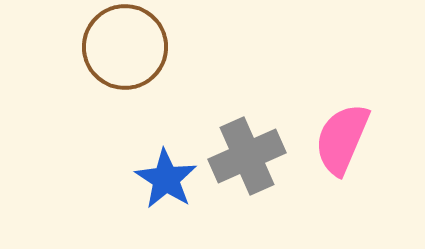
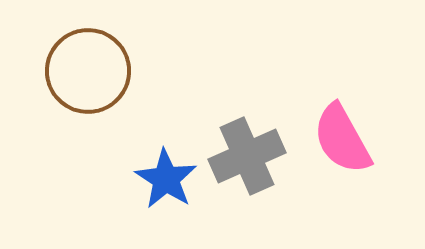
brown circle: moved 37 px left, 24 px down
pink semicircle: rotated 52 degrees counterclockwise
